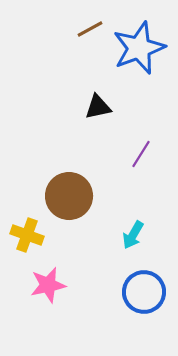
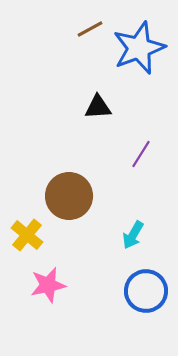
black triangle: rotated 8 degrees clockwise
yellow cross: rotated 20 degrees clockwise
blue circle: moved 2 px right, 1 px up
